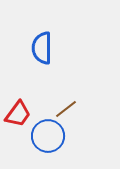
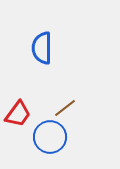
brown line: moved 1 px left, 1 px up
blue circle: moved 2 px right, 1 px down
